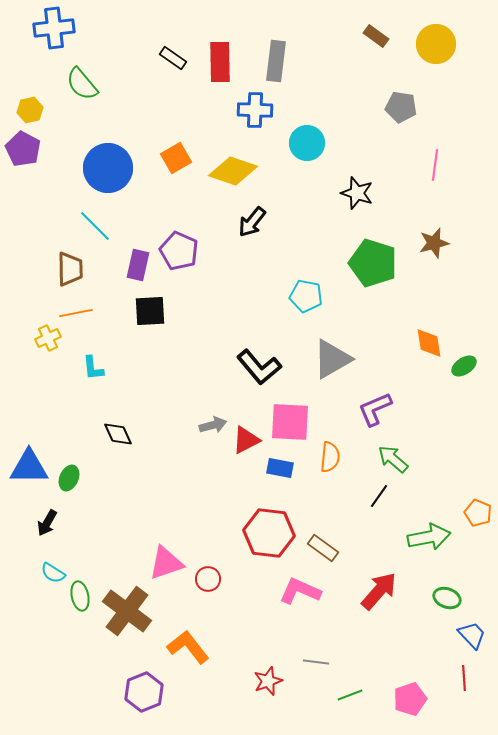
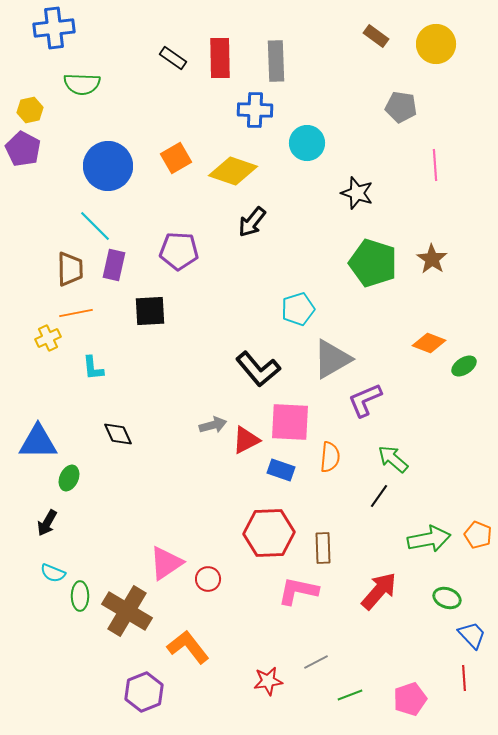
gray rectangle at (276, 61): rotated 9 degrees counterclockwise
red rectangle at (220, 62): moved 4 px up
green semicircle at (82, 84): rotated 48 degrees counterclockwise
pink line at (435, 165): rotated 12 degrees counterclockwise
blue circle at (108, 168): moved 2 px up
brown star at (434, 243): moved 2 px left, 16 px down; rotated 24 degrees counterclockwise
purple pentagon at (179, 251): rotated 21 degrees counterclockwise
purple rectangle at (138, 265): moved 24 px left
cyan pentagon at (306, 296): moved 8 px left, 13 px down; rotated 28 degrees counterclockwise
orange diamond at (429, 343): rotated 60 degrees counterclockwise
black L-shape at (259, 367): moved 1 px left, 2 px down
purple L-shape at (375, 409): moved 10 px left, 9 px up
blue triangle at (29, 467): moved 9 px right, 25 px up
blue rectangle at (280, 468): moved 1 px right, 2 px down; rotated 8 degrees clockwise
orange pentagon at (478, 513): moved 22 px down
red hexagon at (269, 533): rotated 9 degrees counterclockwise
green arrow at (429, 537): moved 2 px down
brown rectangle at (323, 548): rotated 52 degrees clockwise
pink triangle at (166, 563): rotated 15 degrees counterclockwise
cyan semicircle at (53, 573): rotated 10 degrees counterclockwise
pink L-shape at (300, 591): moved 2 px left; rotated 12 degrees counterclockwise
green ellipse at (80, 596): rotated 12 degrees clockwise
brown cross at (127, 611): rotated 6 degrees counterclockwise
gray line at (316, 662): rotated 35 degrees counterclockwise
red star at (268, 681): rotated 12 degrees clockwise
